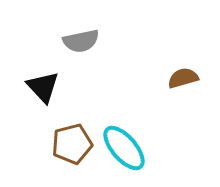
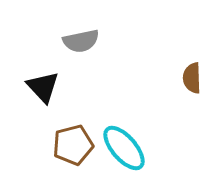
brown semicircle: moved 9 px right; rotated 76 degrees counterclockwise
brown pentagon: moved 1 px right, 1 px down
